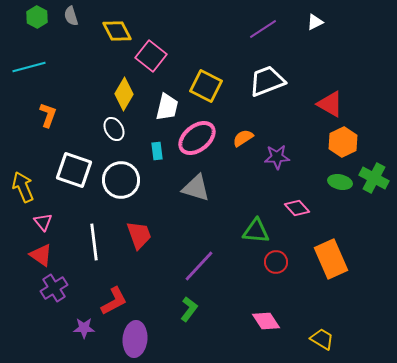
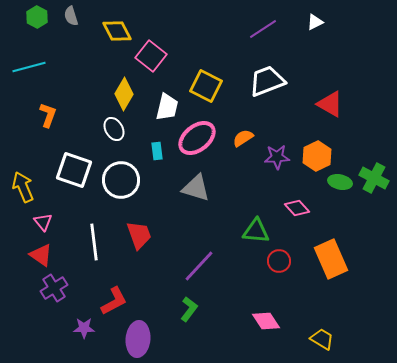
orange hexagon at (343, 142): moved 26 px left, 14 px down
red circle at (276, 262): moved 3 px right, 1 px up
purple ellipse at (135, 339): moved 3 px right
